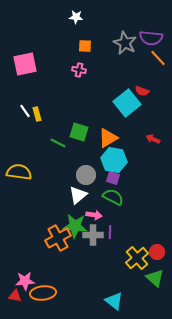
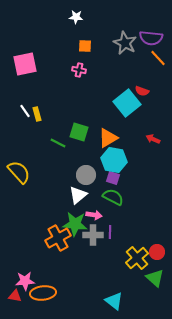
yellow semicircle: rotated 40 degrees clockwise
green star: moved 2 px up
